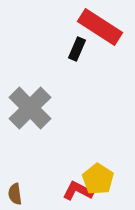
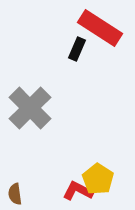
red rectangle: moved 1 px down
